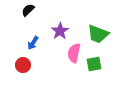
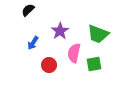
red circle: moved 26 px right
